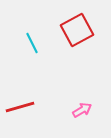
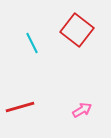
red square: rotated 24 degrees counterclockwise
